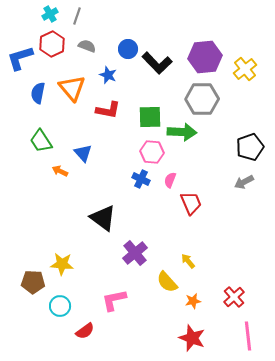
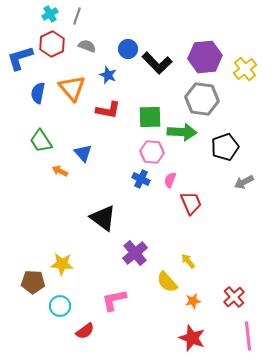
gray hexagon: rotated 8 degrees clockwise
black pentagon: moved 25 px left
